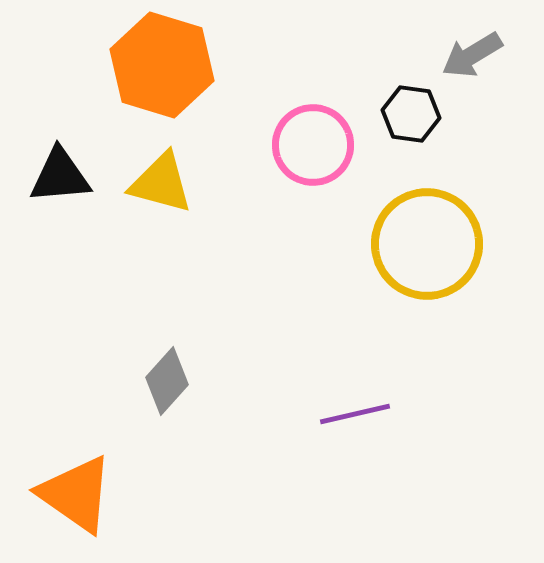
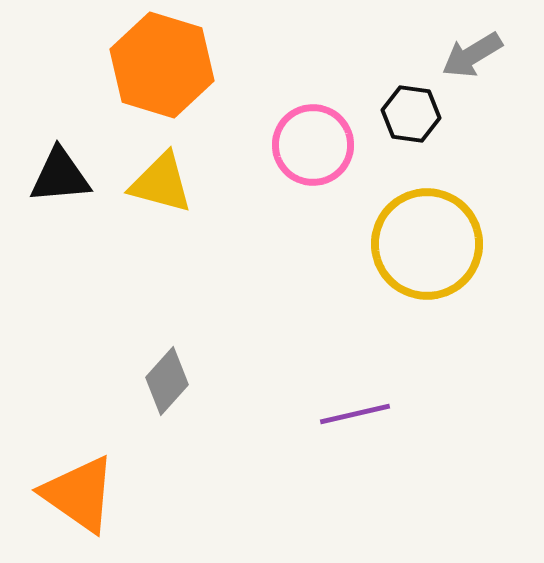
orange triangle: moved 3 px right
